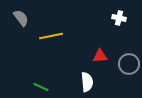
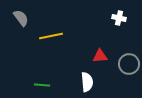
green line: moved 1 px right, 2 px up; rotated 21 degrees counterclockwise
